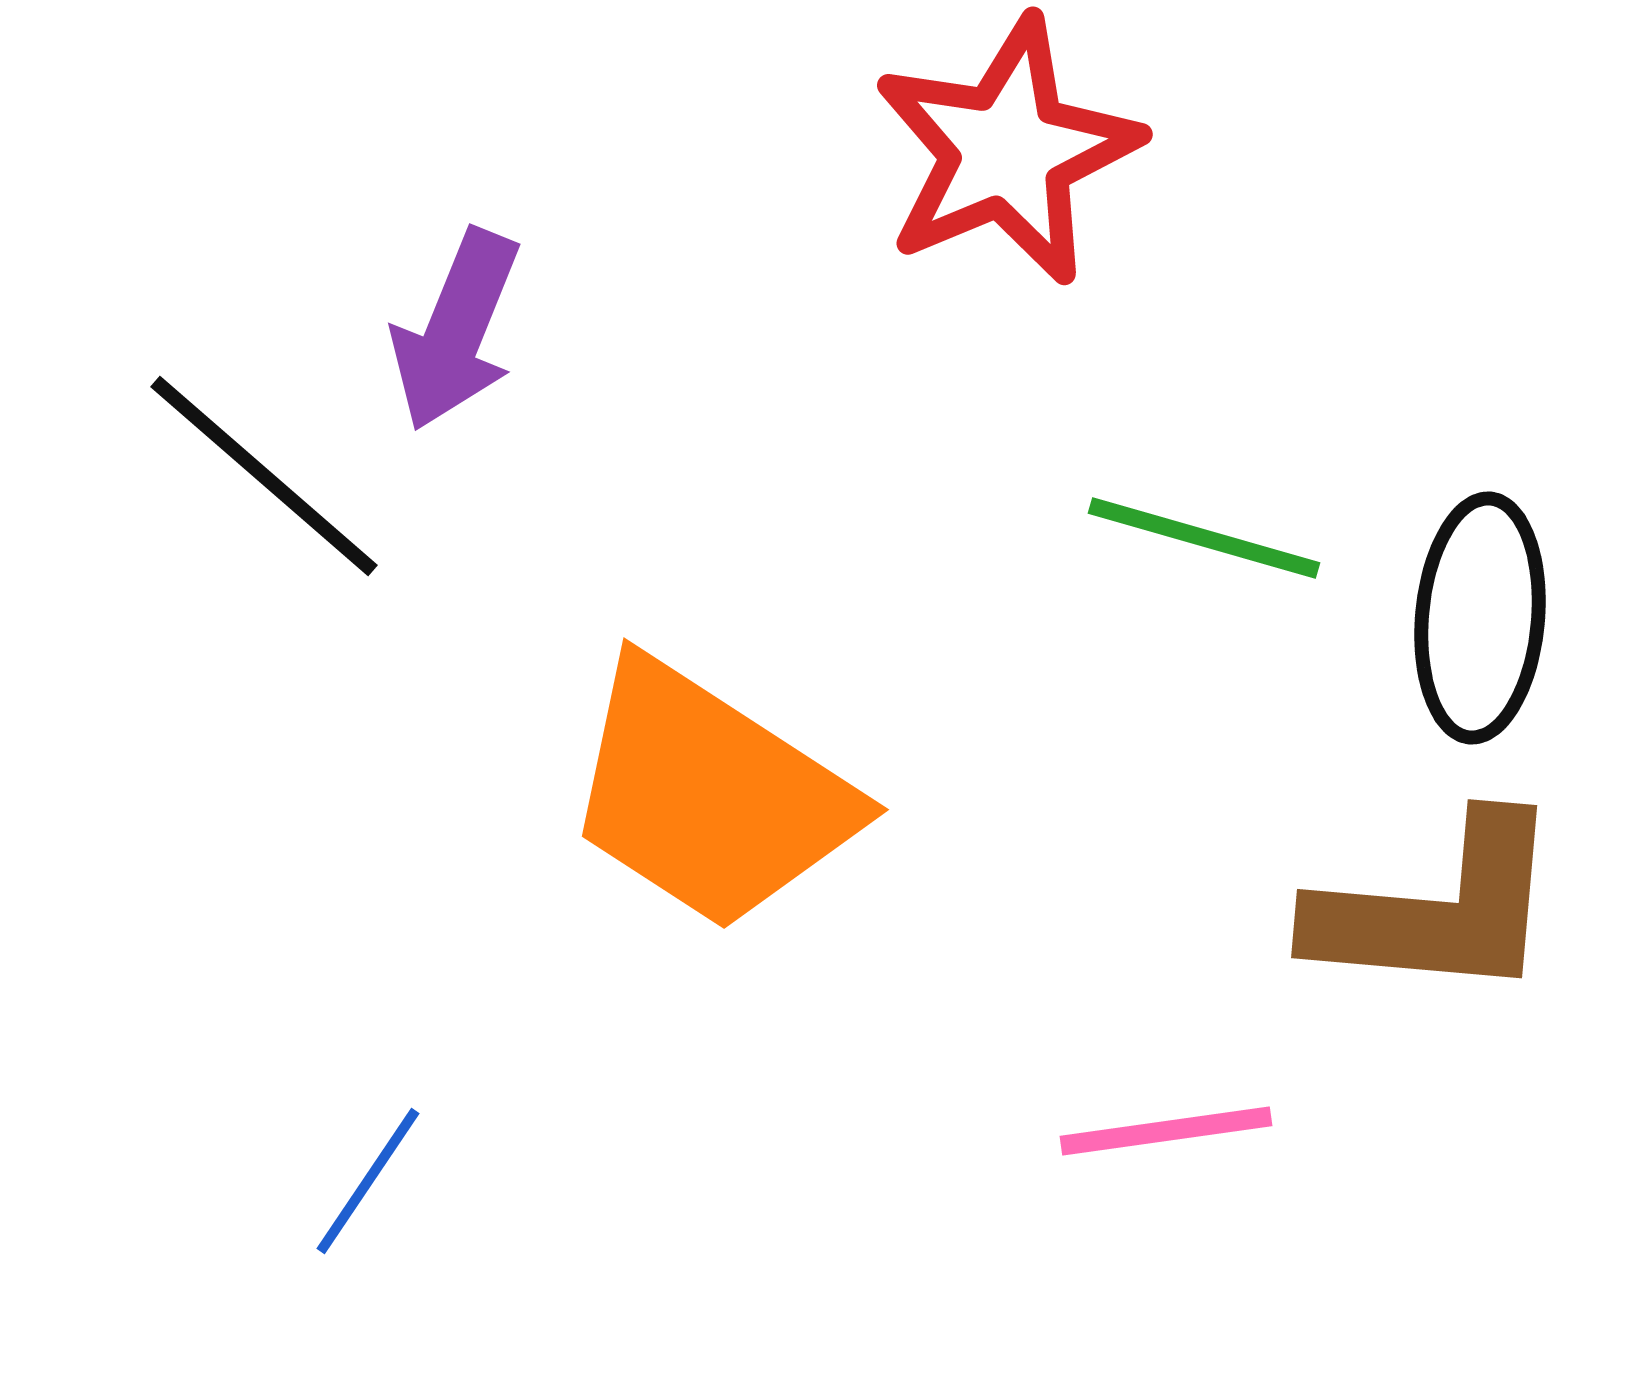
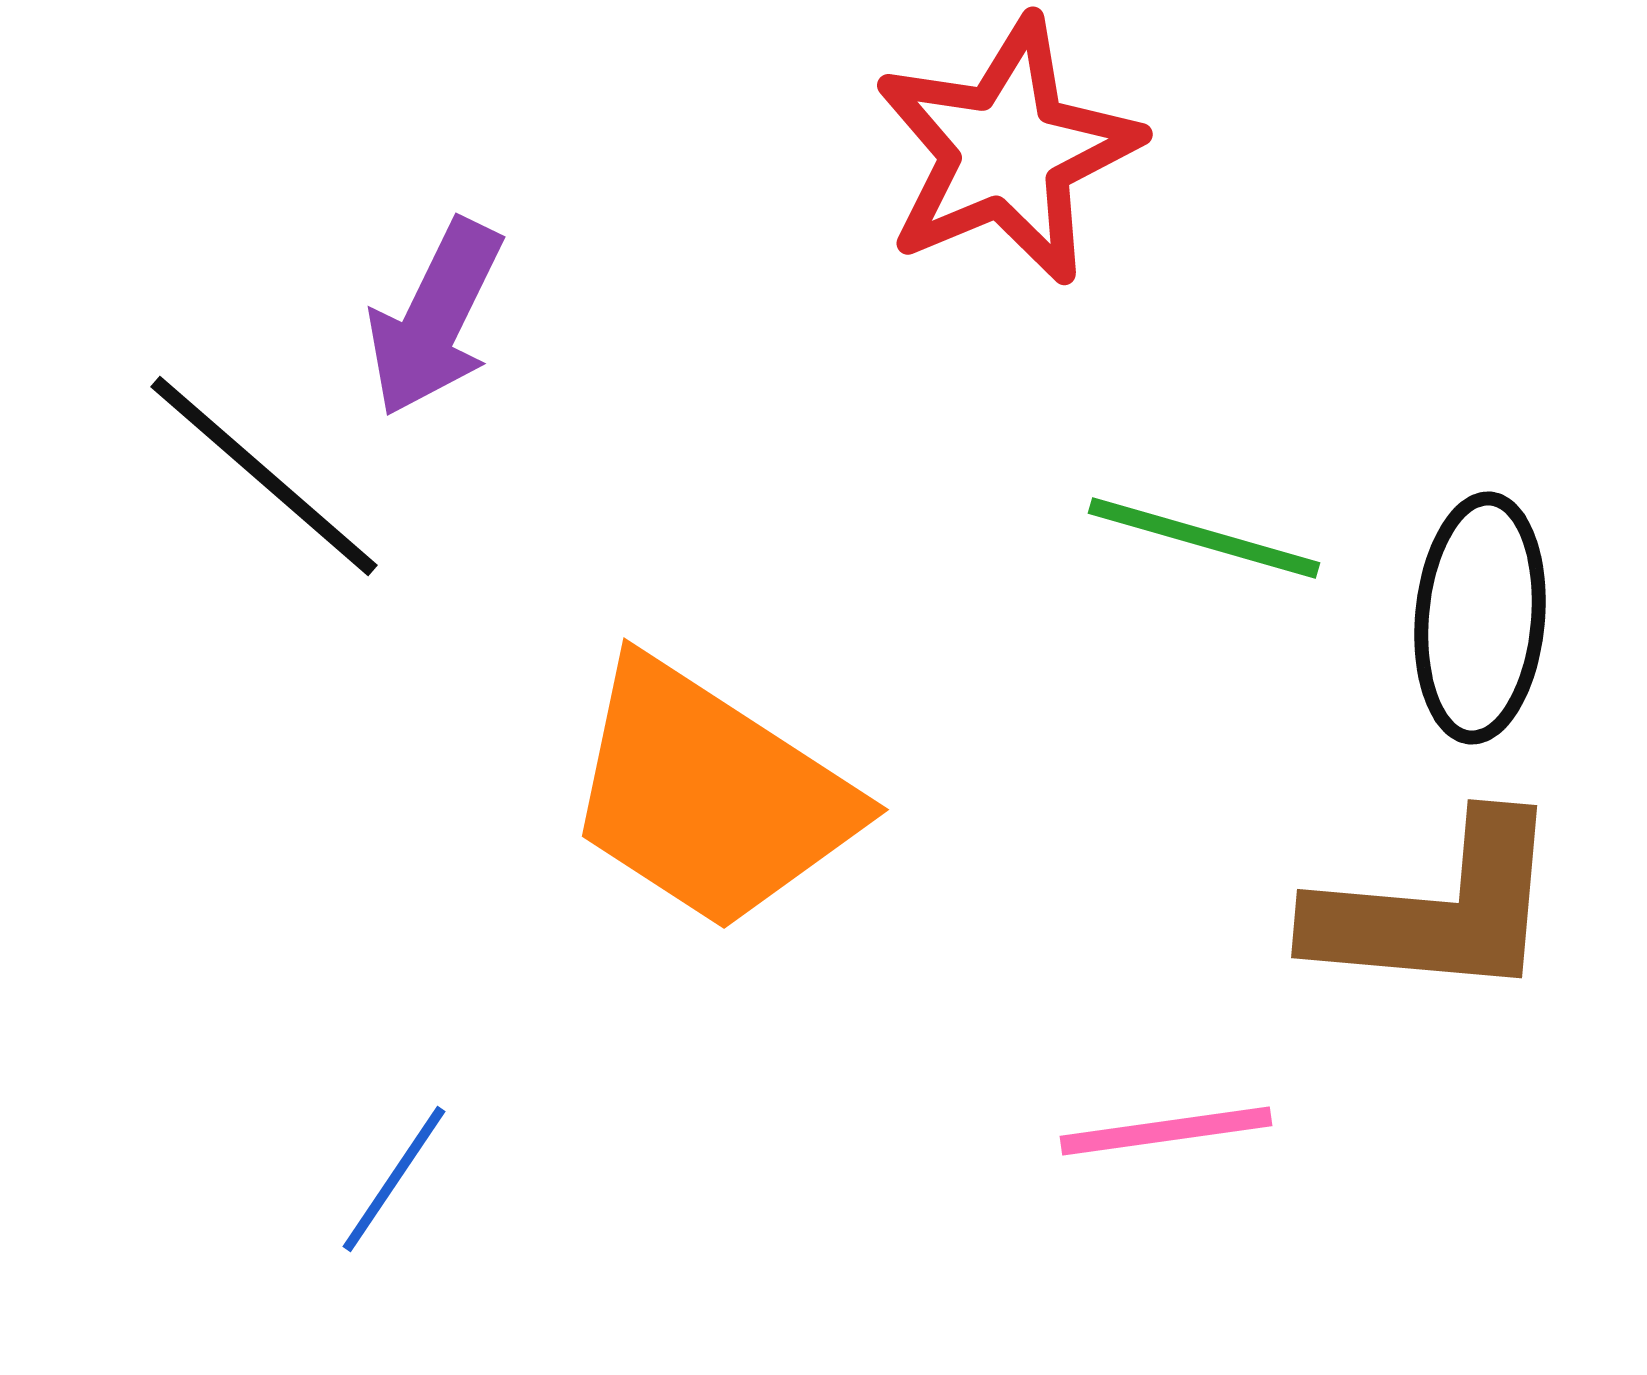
purple arrow: moved 21 px left, 12 px up; rotated 4 degrees clockwise
blue line: moved 26 px right, 2 px up
